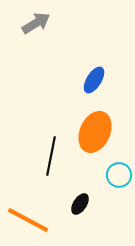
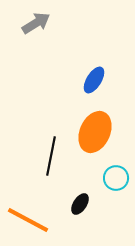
cyan circle: moved 3 px left, 3 px down
